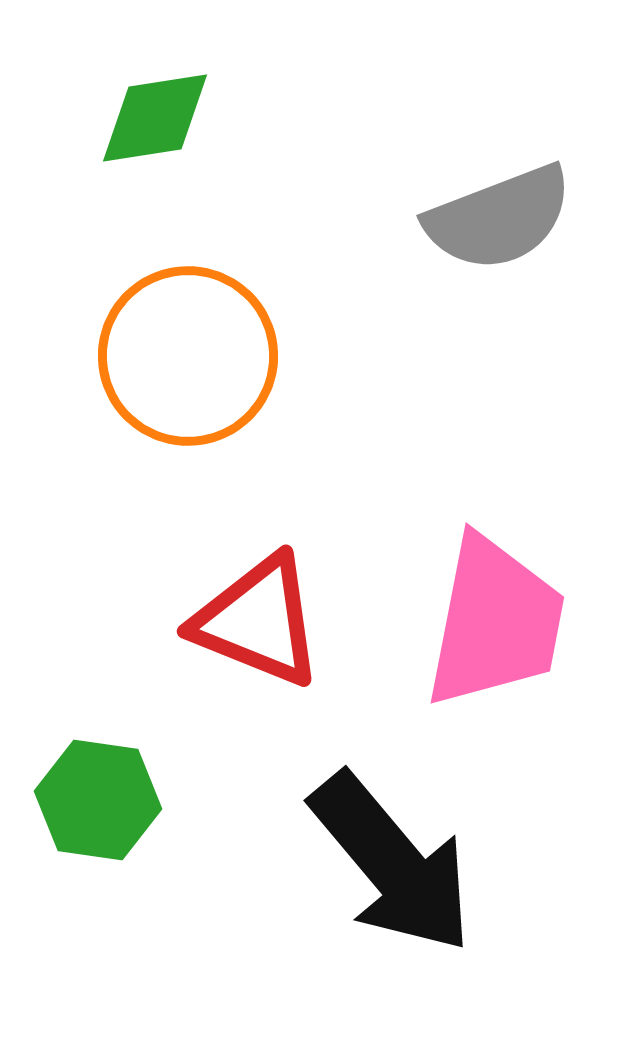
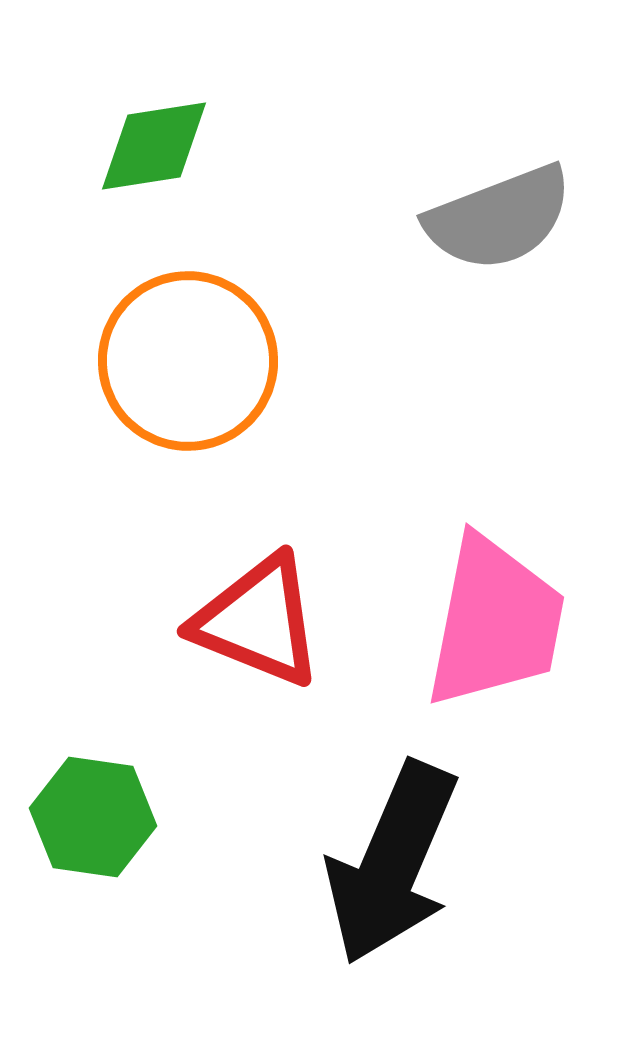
green diamond: moved 1 px left, 28 px down
orange circle: moved 5 px down
green hexagon: moved 5 px left, 17 px down
black arrow: rotated 63 degrees clockwise
